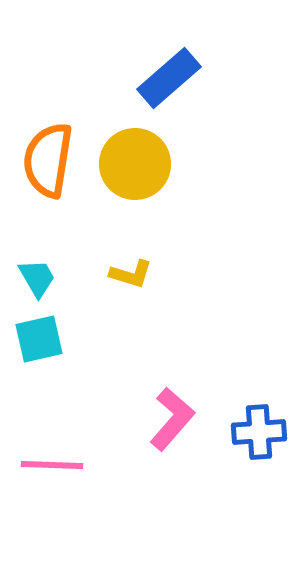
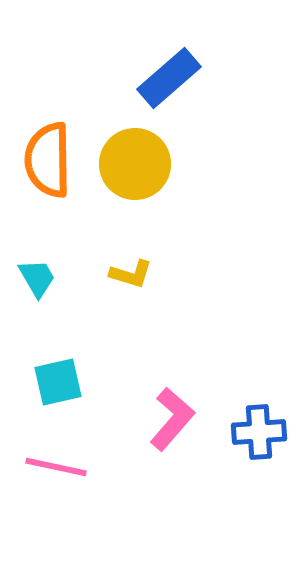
orange semicircle: rotated 10 degrees counterclockwise
cyan square: moved 19 px right, 43 px down
pink line: moved 4 px right, 2 px down; rotated 10 degrees clockwise
